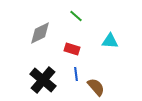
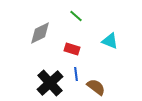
cyan triangle: rotated 18 degrees clockwise
black cross: moved 7 px right, 3 px down; rotated 8 degrees clockwise
brown semicircle: rotated 12 degrees counterclockwise
